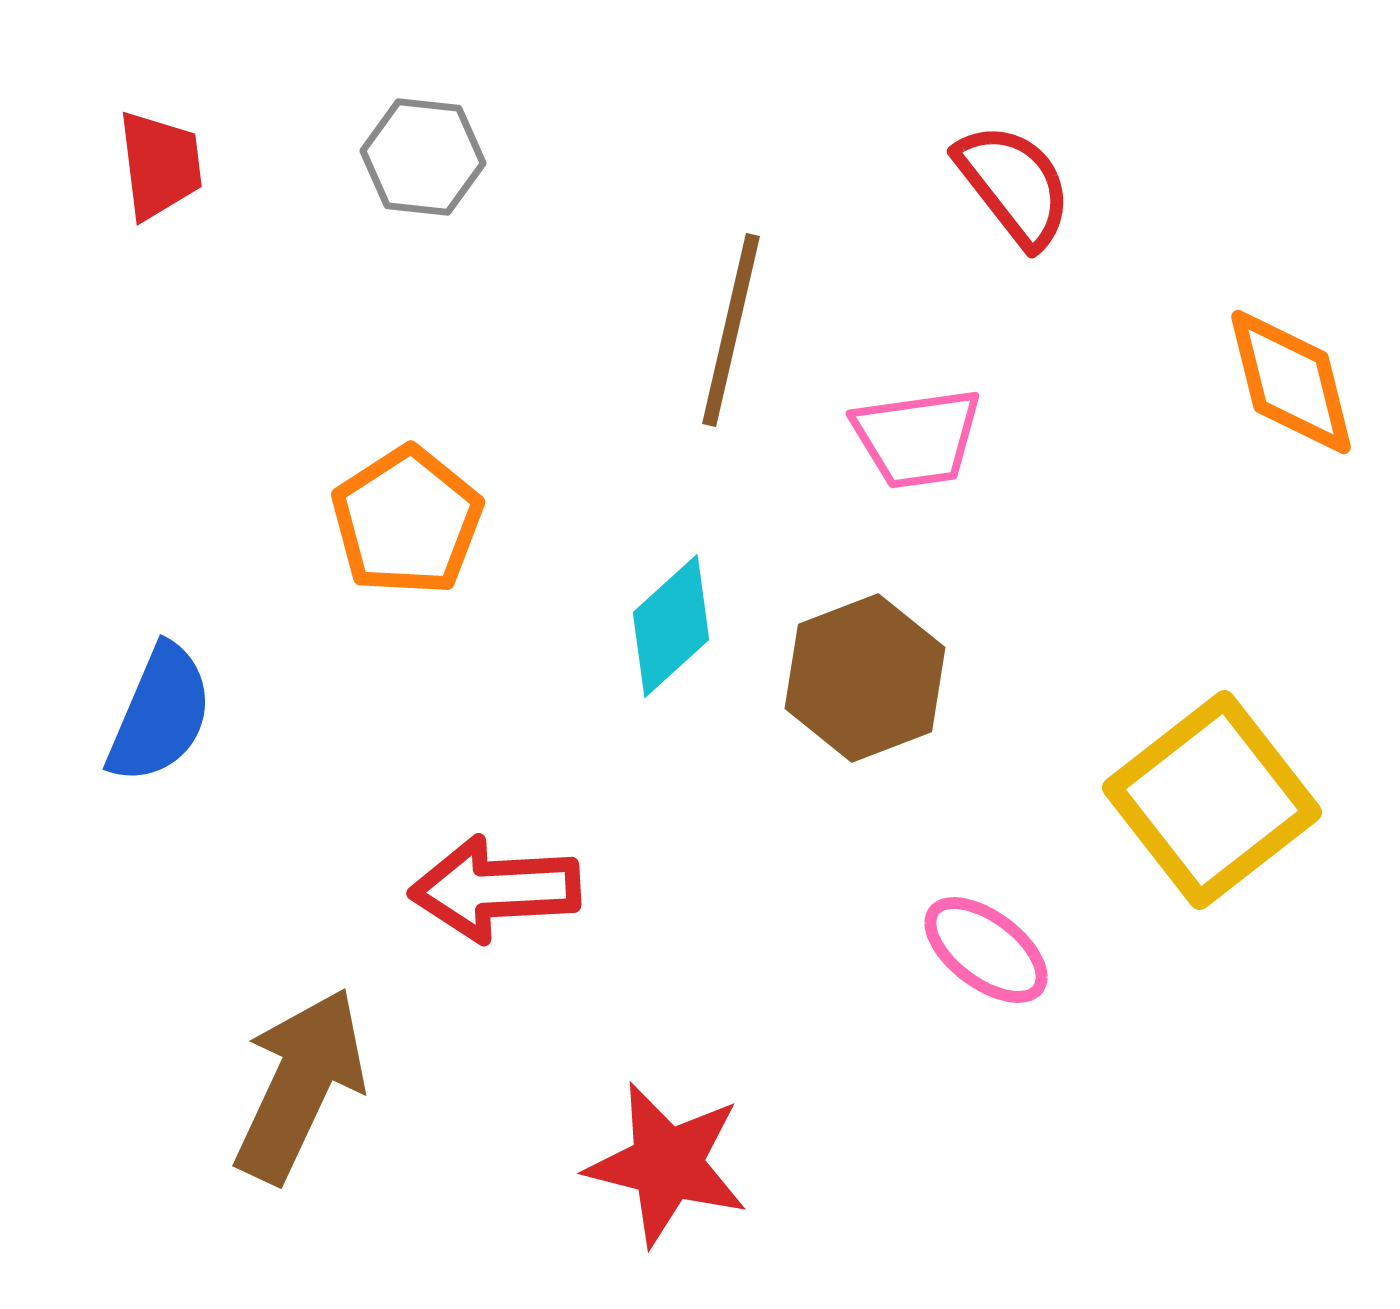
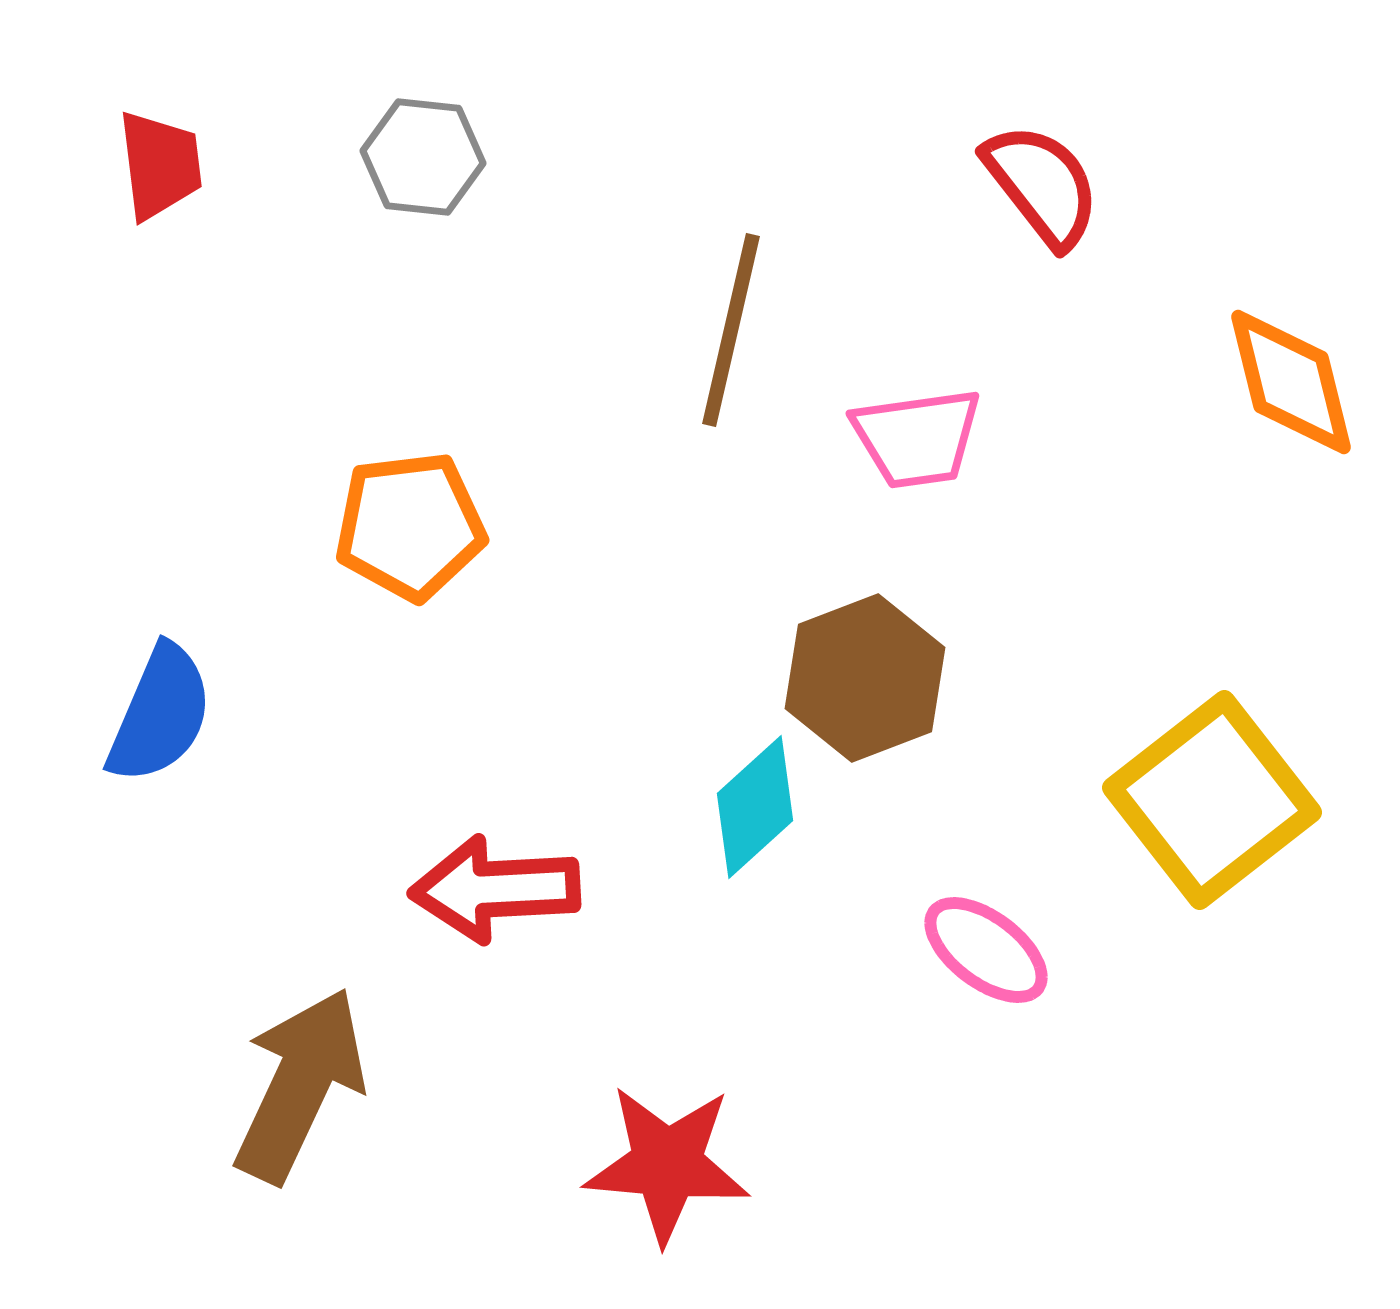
red semicircle: moved 28 px right
orange pentagon: moved 3 px right, 5 px down; rotated 26 degrees clockwise
cyan diamond: moved 84 px right, 181 px down
red star: rotated 9 degrees counterclockwise
